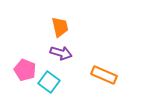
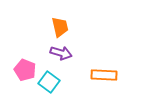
orange rectangle: rotated 20 degrees counterclockwise
